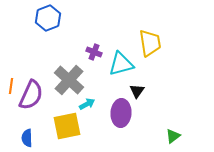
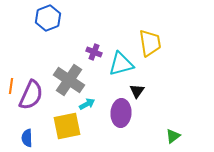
gray cross: rotated 8 degrees counterclockwise
